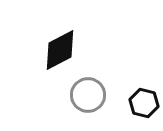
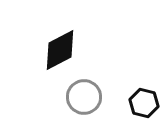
gray circle: moved 4 px left, 2 px down
